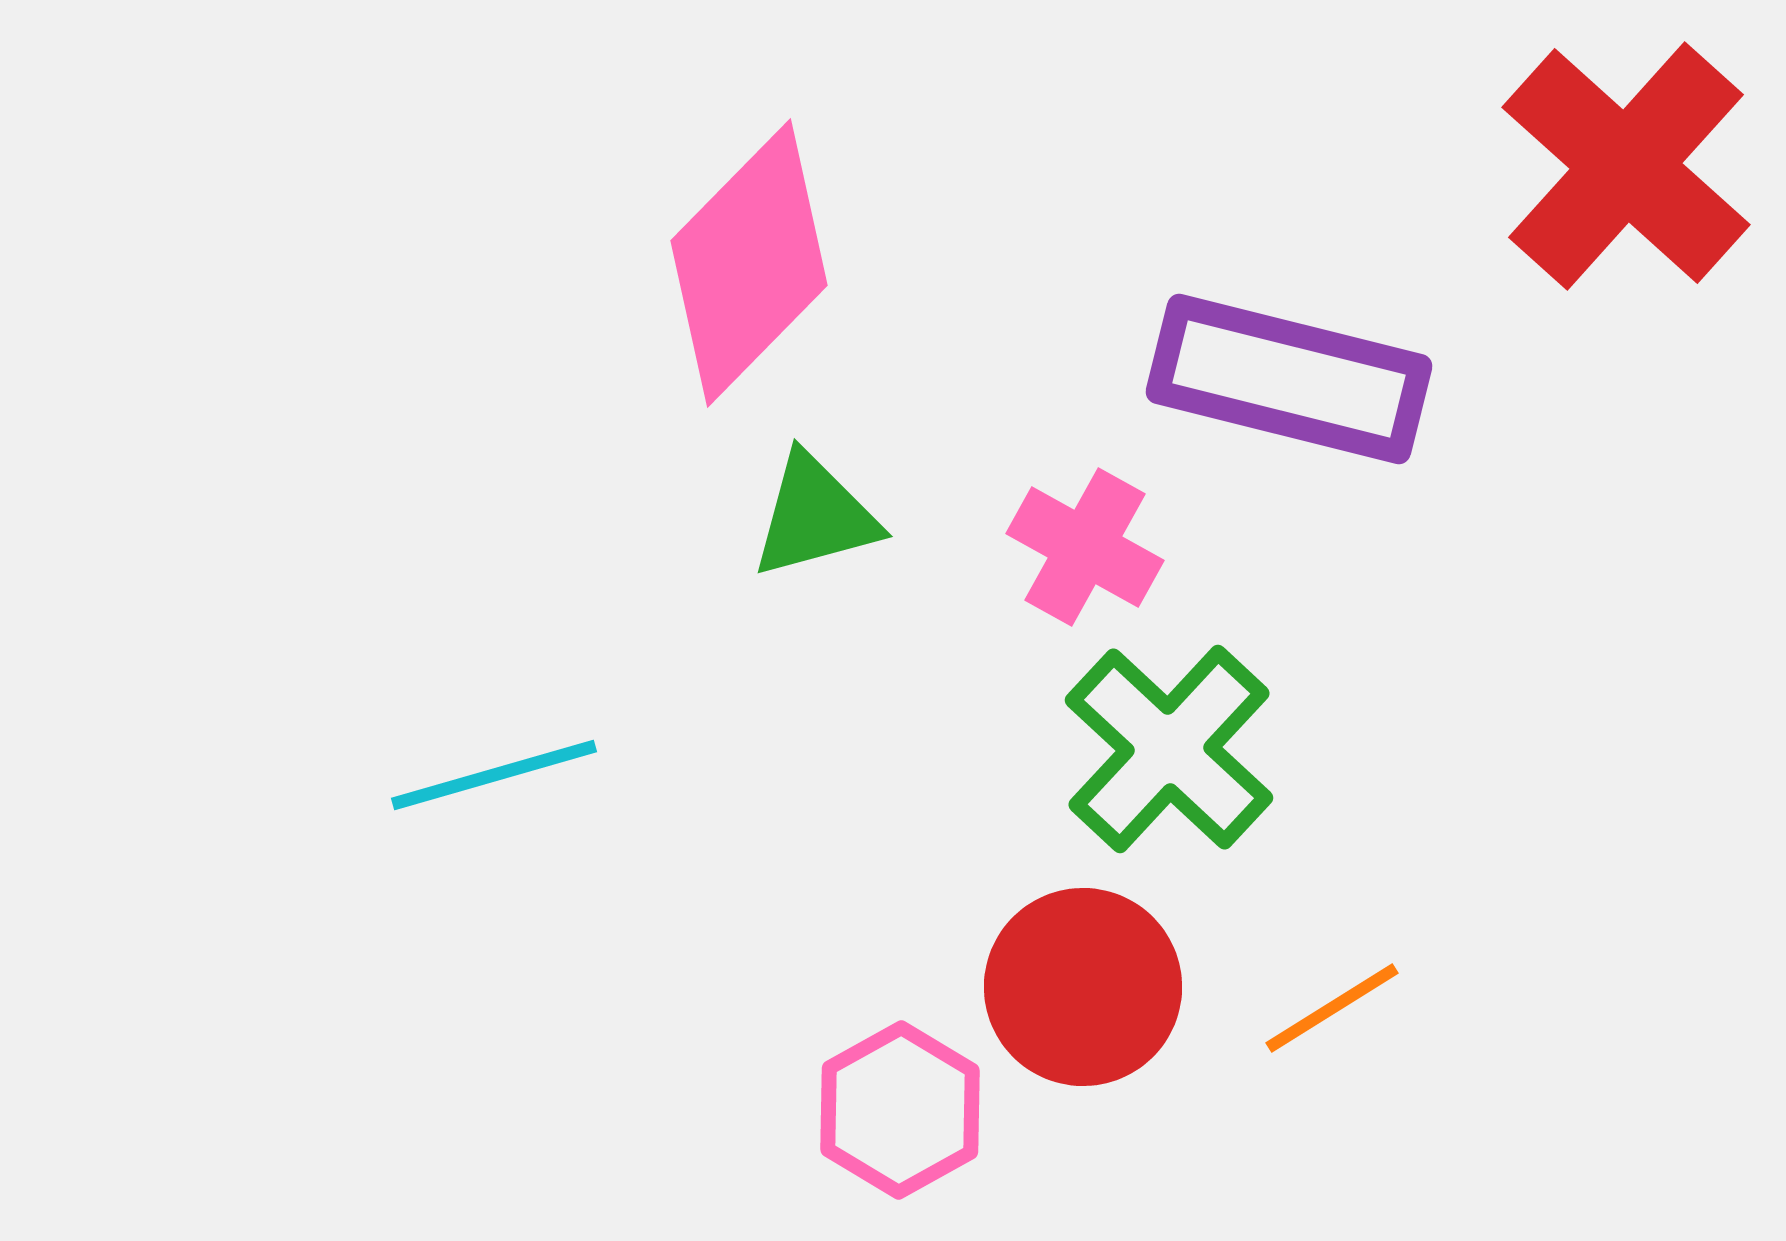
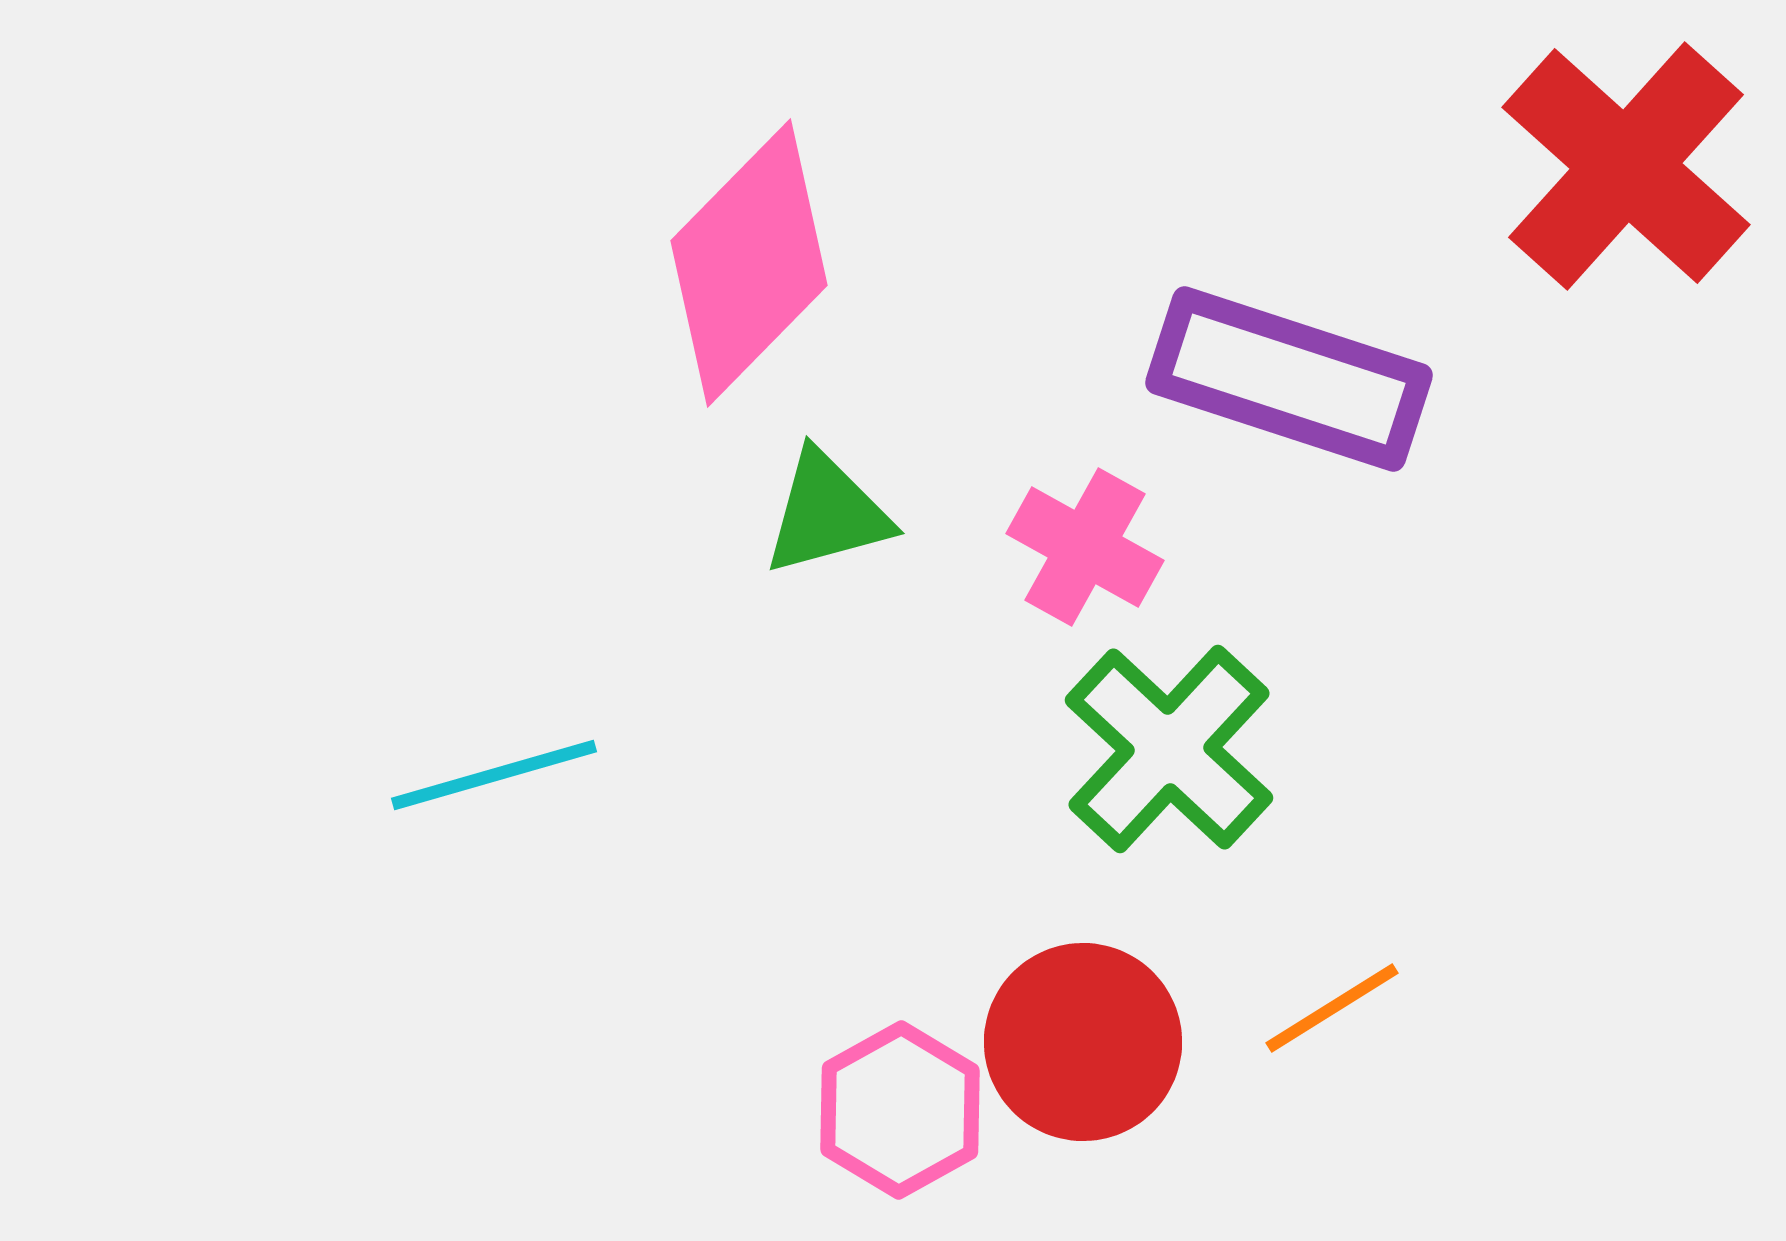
purple rectangle: rotated 4 degrees clockwise
green triangle: moved 12 px right, 3 px up
red circle: moved 55 px down
